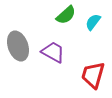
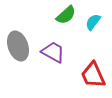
red trapezoid: rotated 40 degrees counterclockwise
